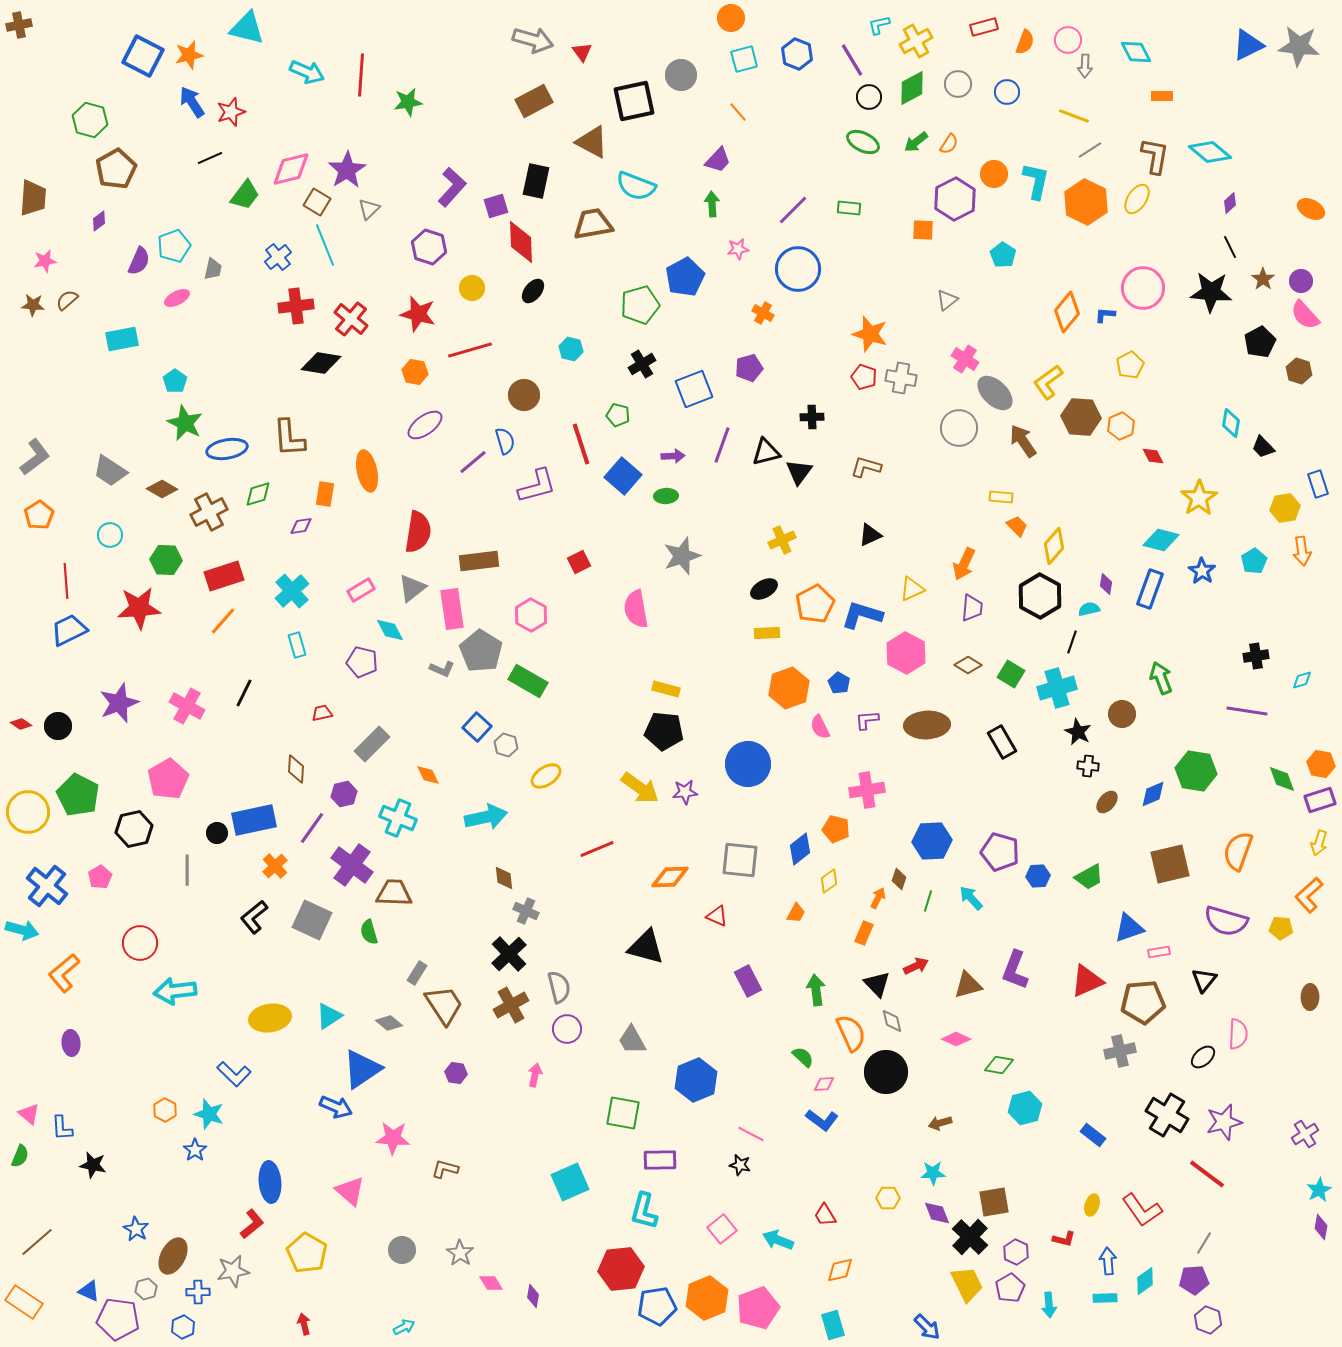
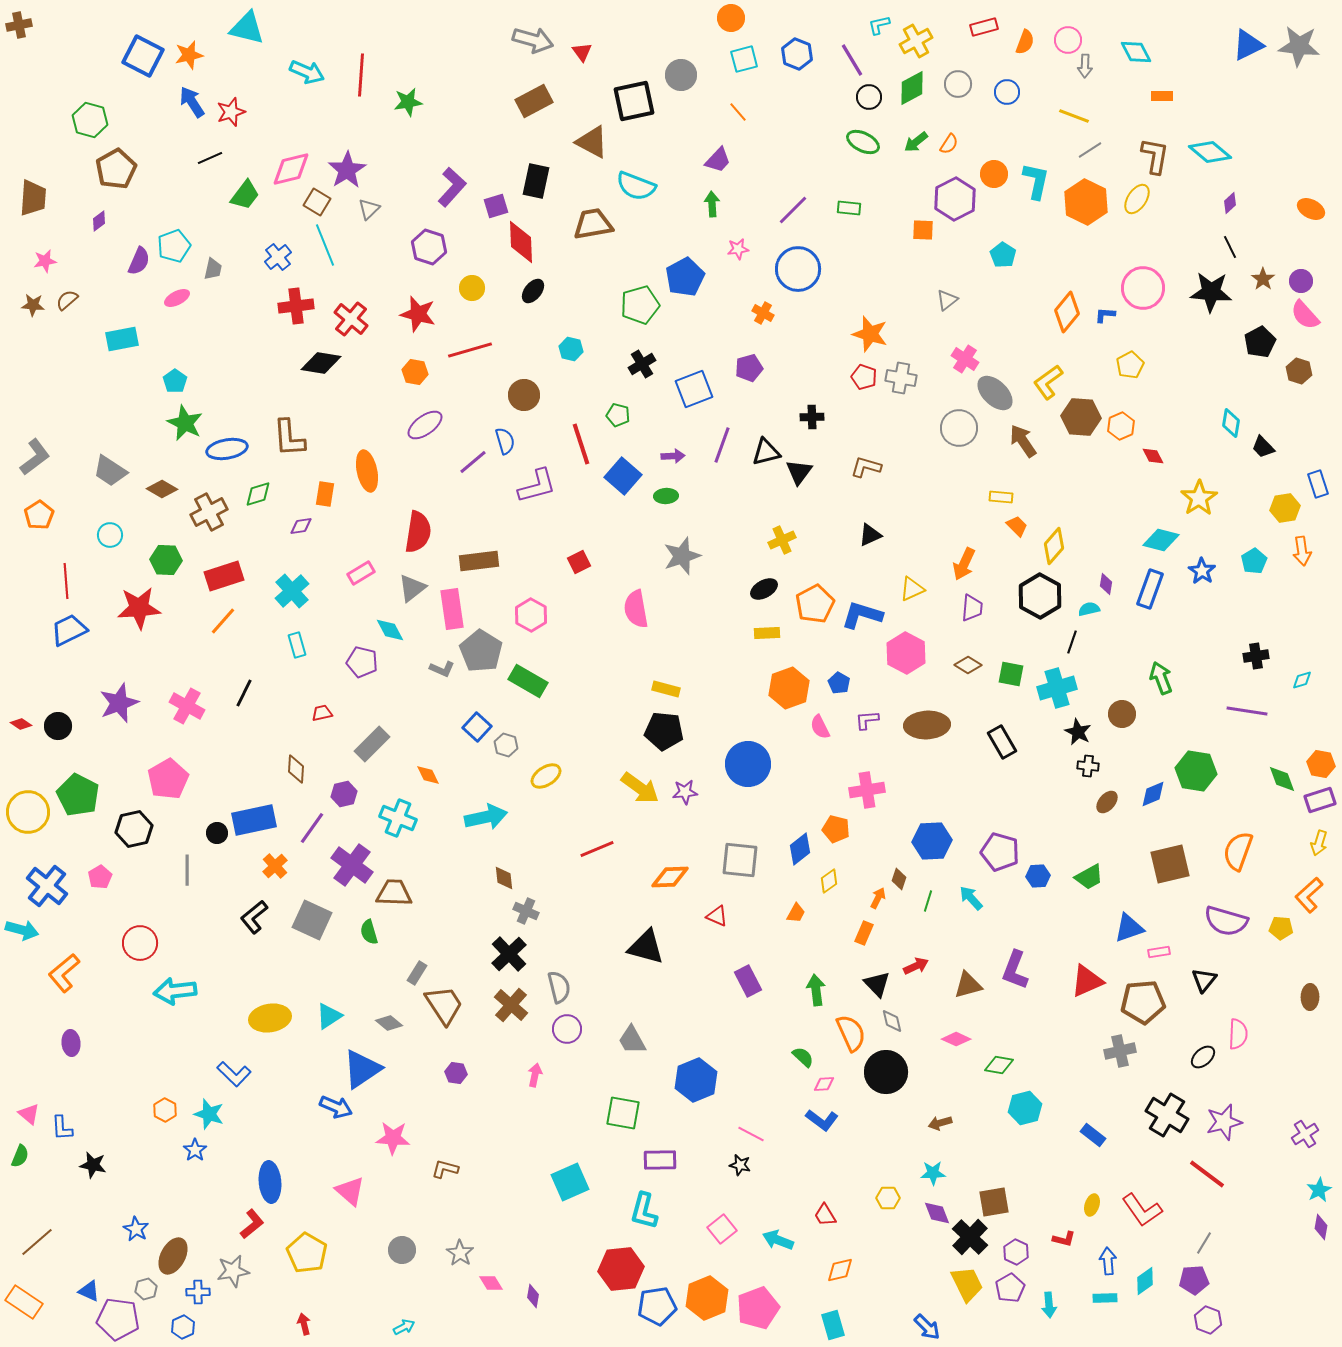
pink rectangle at (361, 590): moved 17 px up
green square at (1011, 674): rotated 20 degrees counterclockwise
brown cross at (511, 1005): rotated 20 degrees counterclockwise
